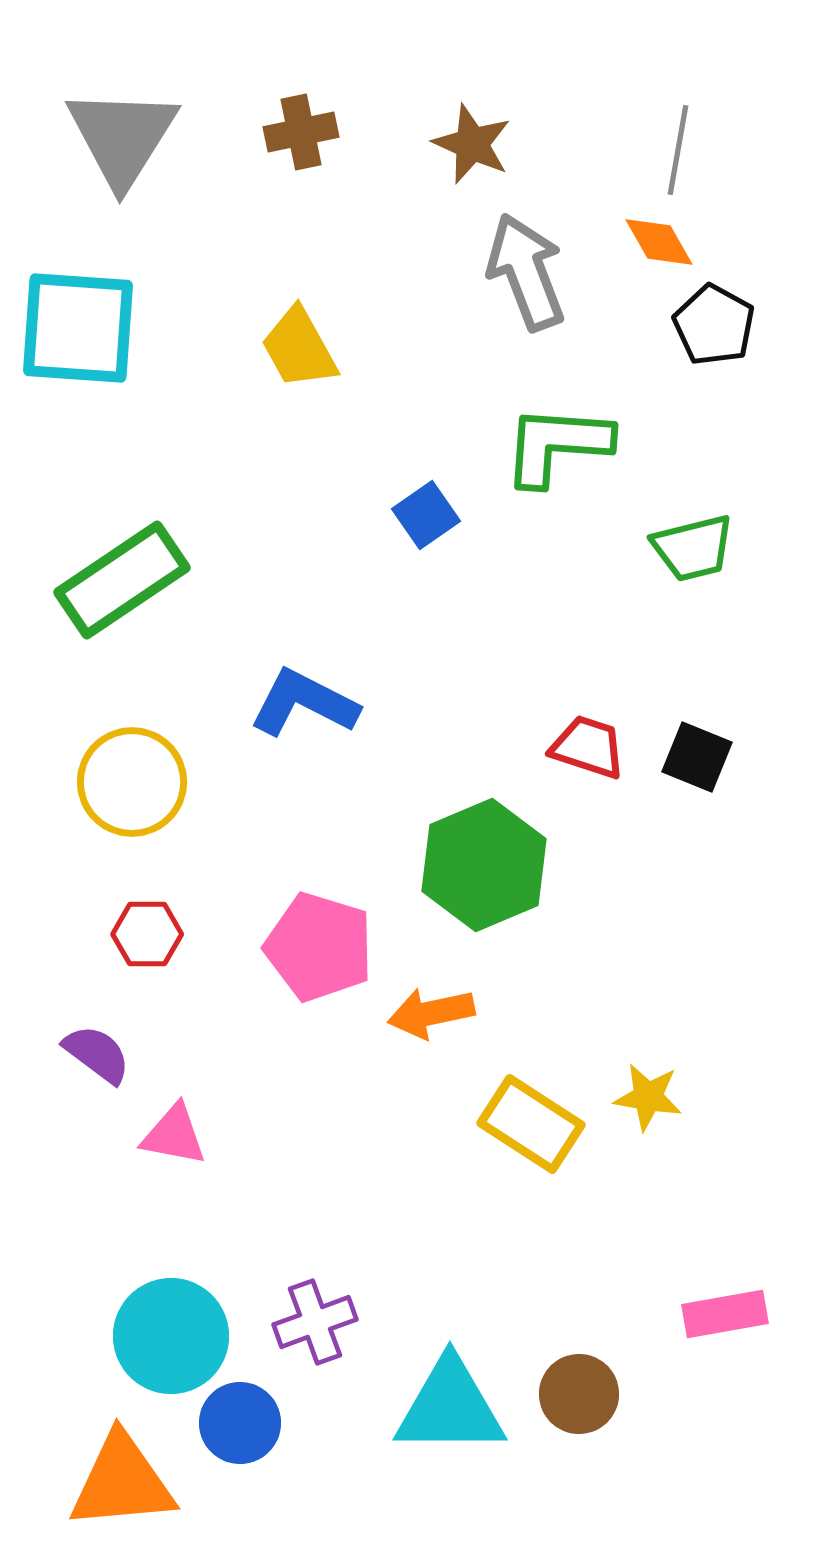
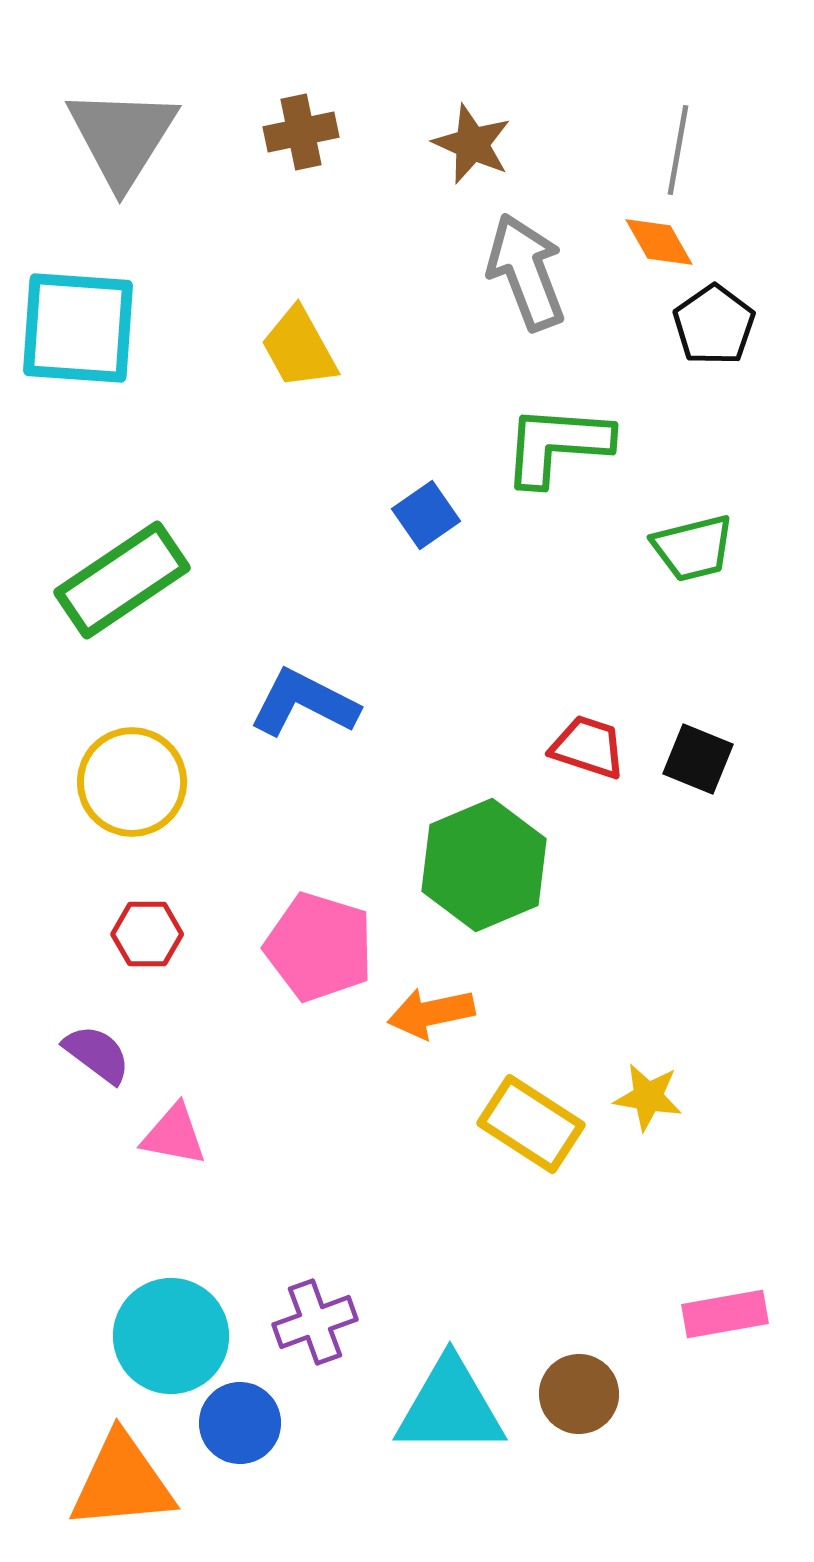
black pentagon: rotated 8 degrees clockwise
black square: moved 1 px right, 2 px down
